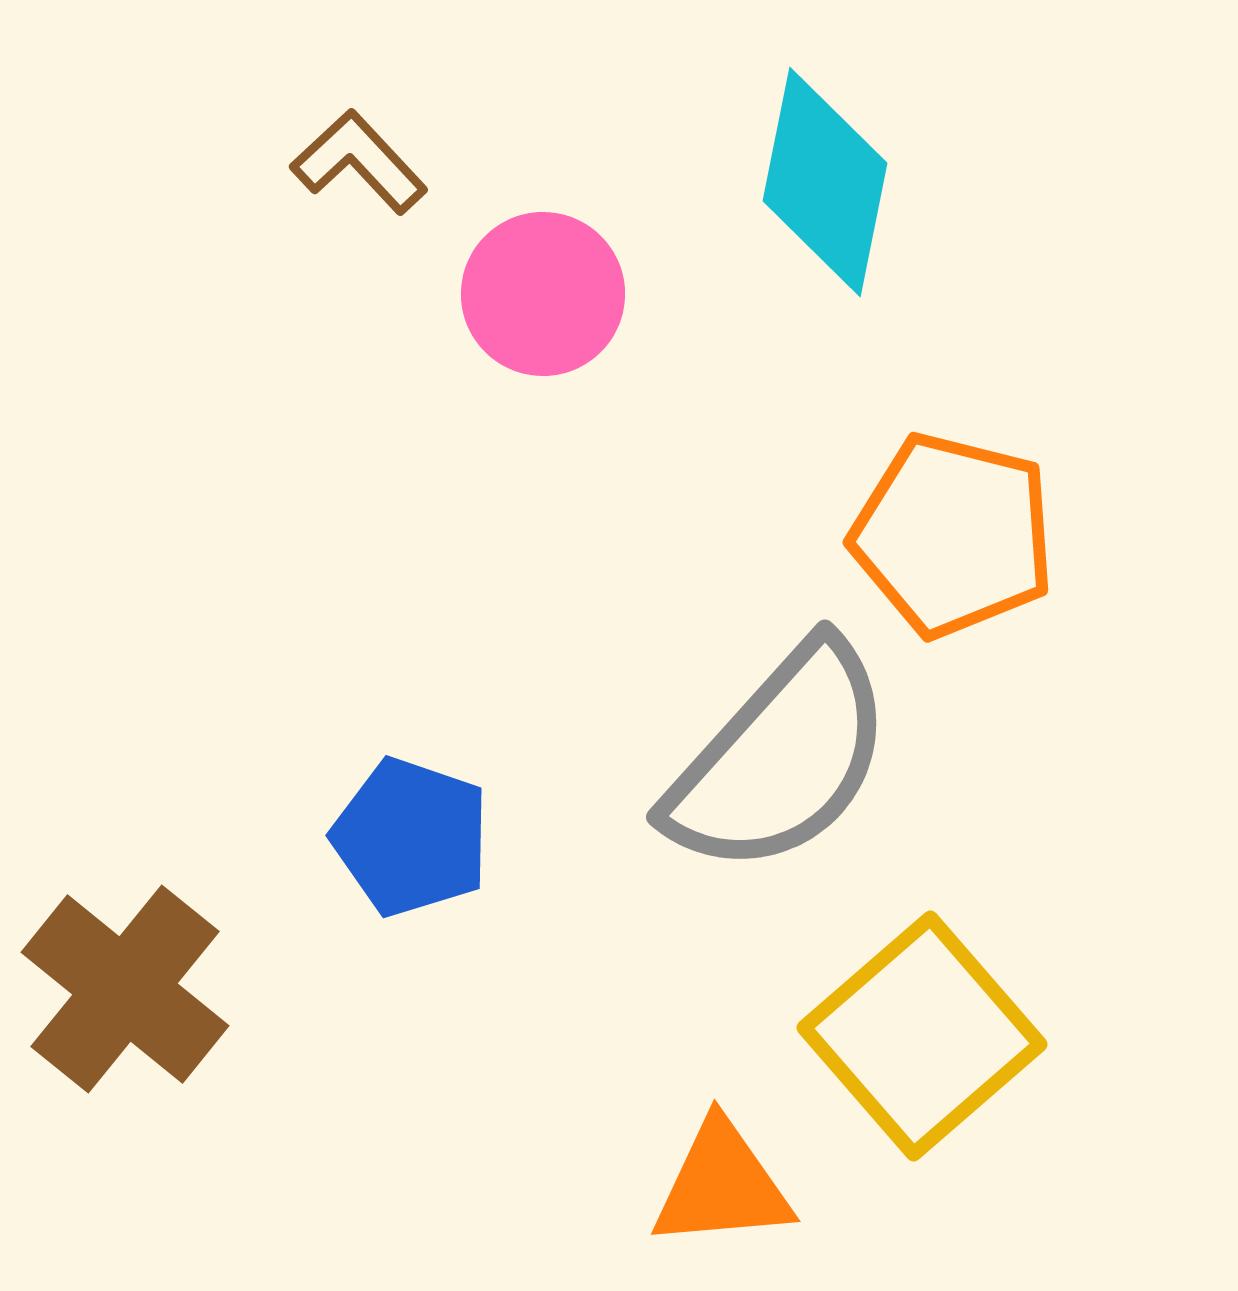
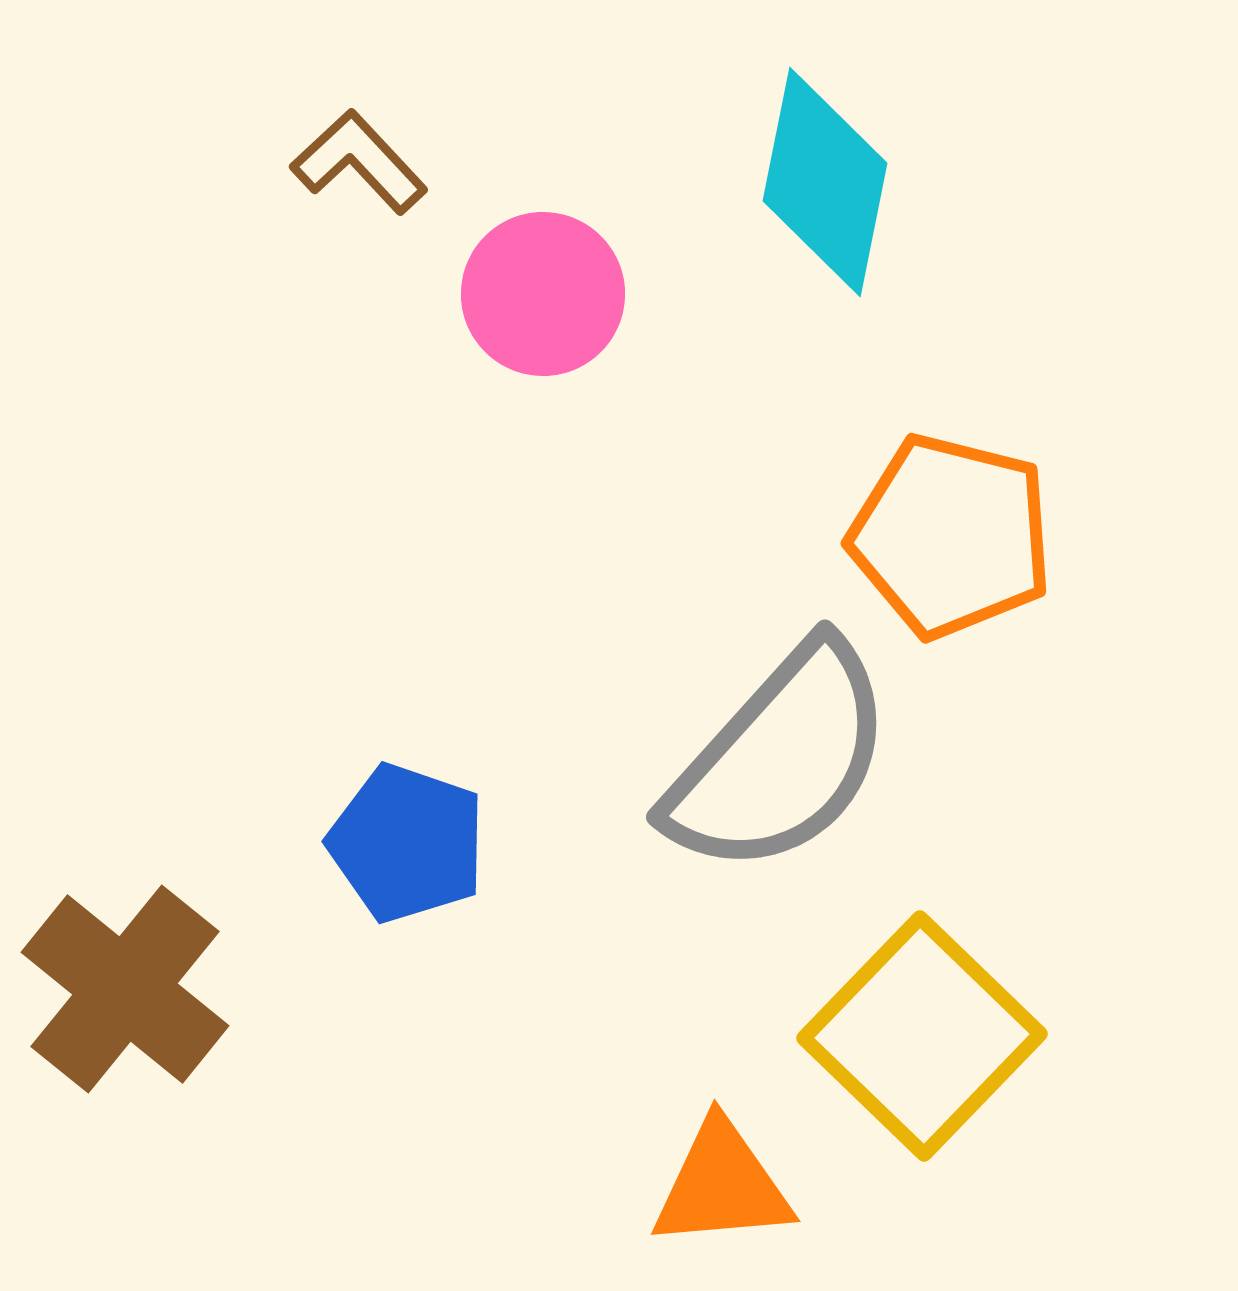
orange pentagon: moved 2 px left, 1 px down
blue pentagon: moved 4 px left, 6 px down
yellow square: rotated 5 degrees counterclockwise
